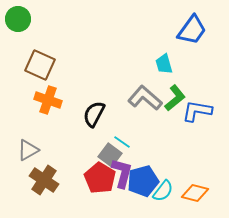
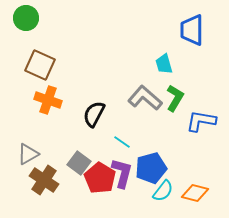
green circle: moved 8 px right, 1 px up
blue trapezoid: rotated 144 degrees clockwise
green L-shape: rotated 20 degrees counterclockwise
blue L-shape: moved 4 px right, 10 px down
gray triangle: moved 4 px down
gray square: moved 31 px left, 8 px down
blue pentagon: moved 8 px right, 13 px up
